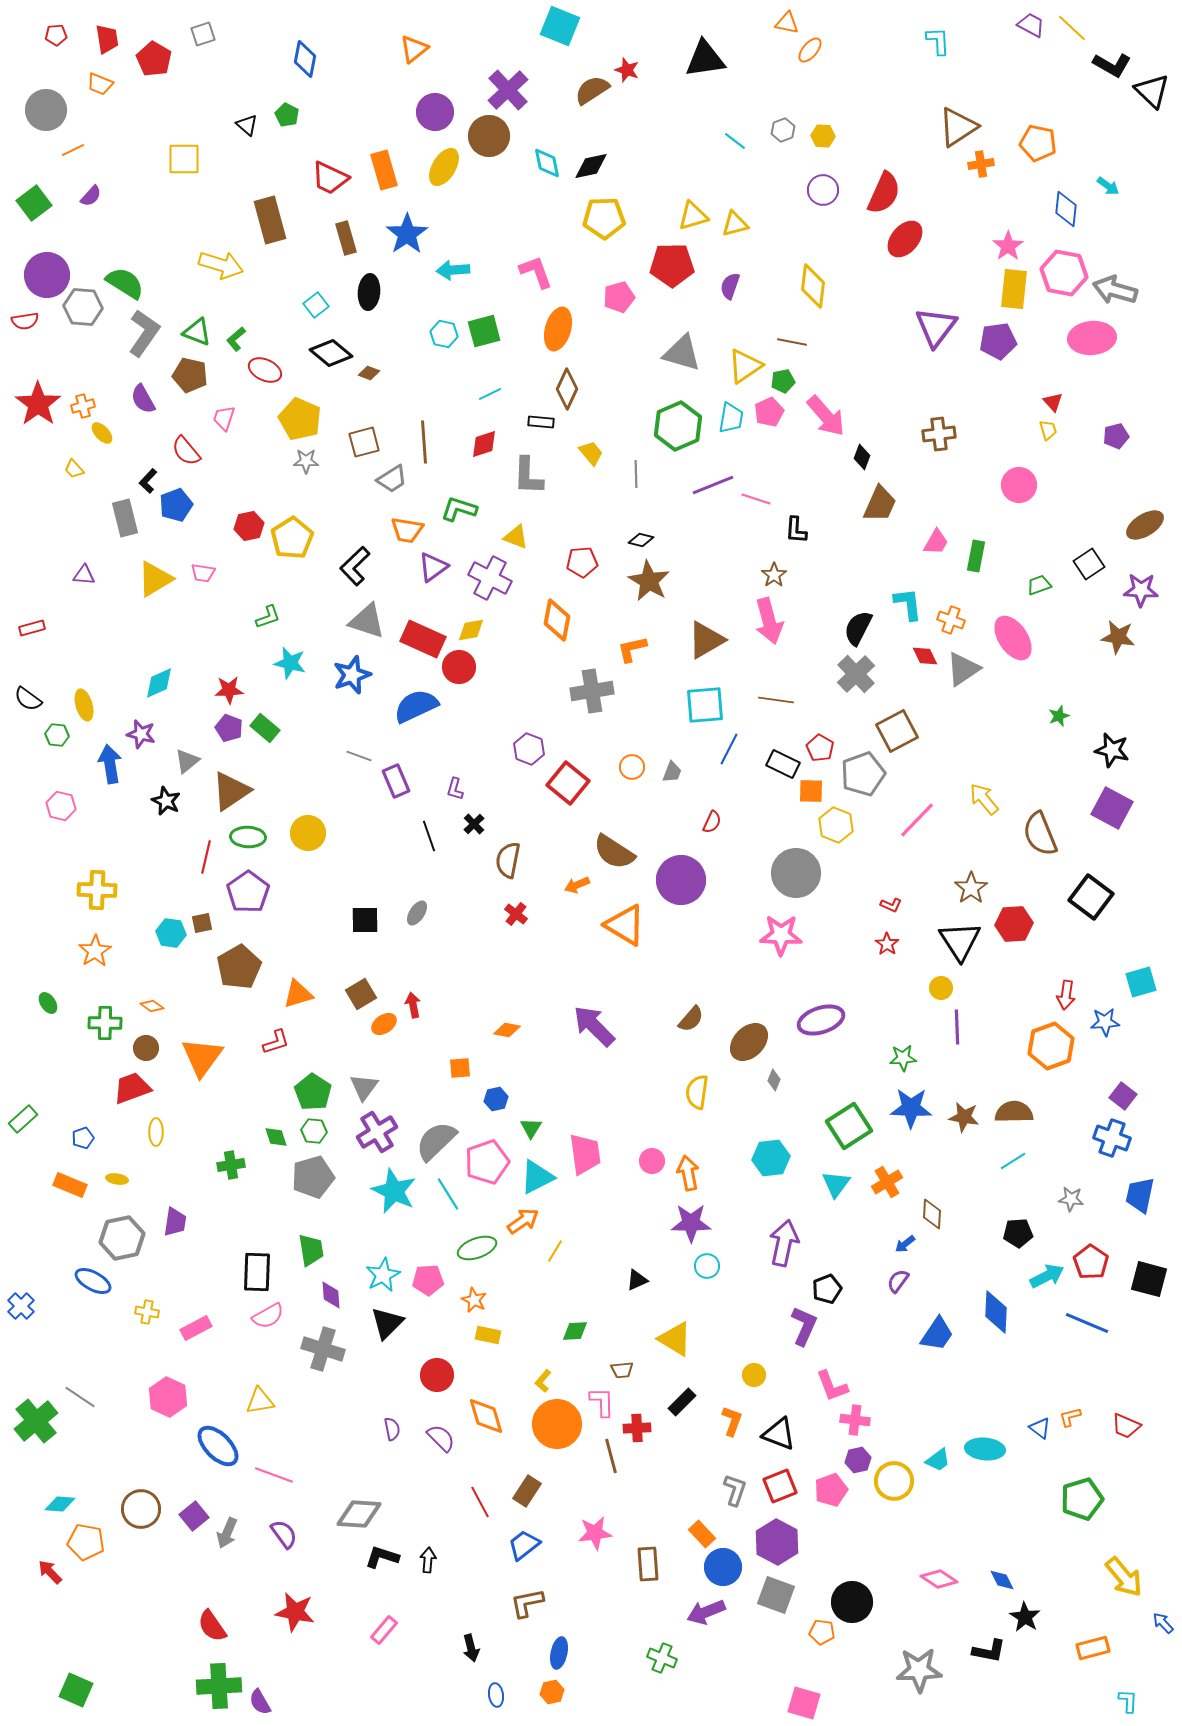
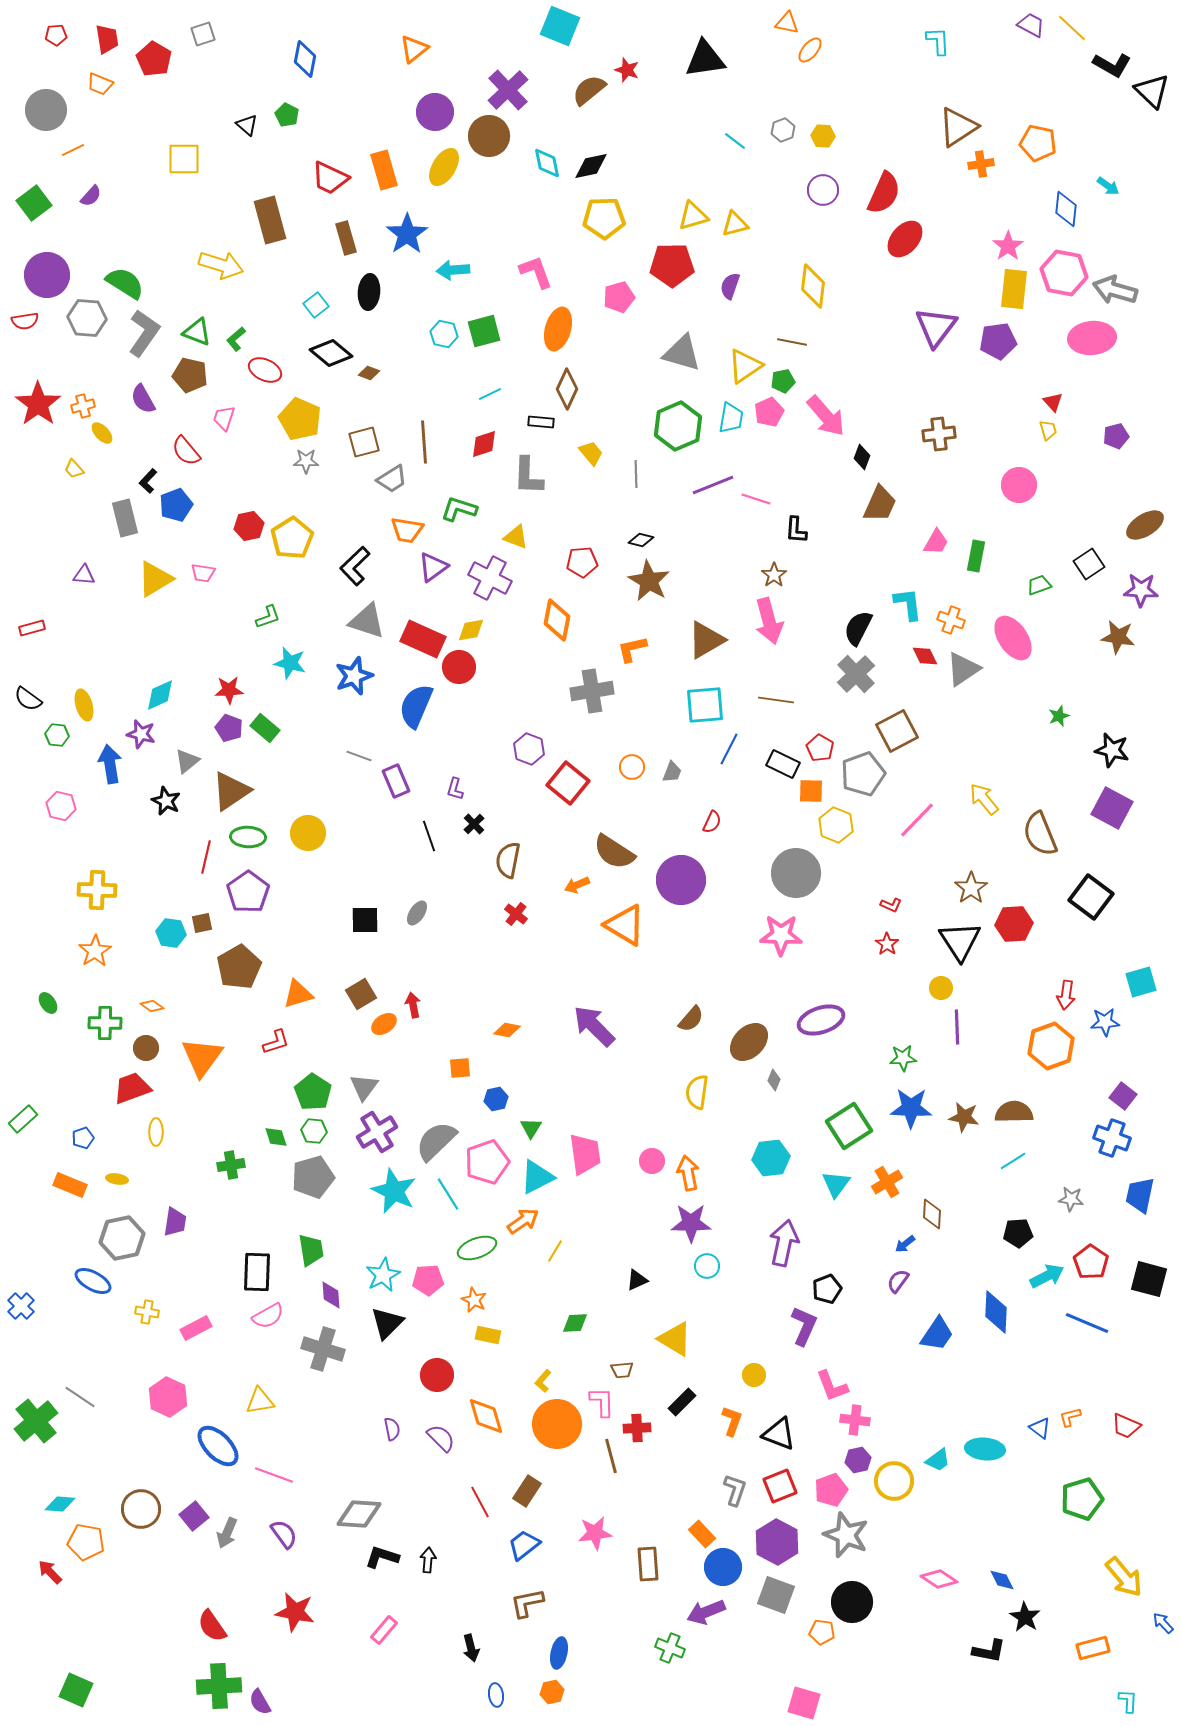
brown semicircle at (592, 90): moved 3 px left; rotated 6 degrees counterclockwise
gray hexagon at (83, 307): moved 4 px right, 11 px down
blue star at (352, 675): moved 2 px right, 1 px down
cyan diamond at (159, 683): moved 1 px right, 12 px down
blue semicircle at (416, 706): rotated 42 degrees counterclockwise
green diamond at (575, 1331): moved 8 px up
green cross at (662, 1658): moved 8 px right, 10 px up
gray star at (919, 1670): moved 73 px left, 135 px up; rotated 24 degrees clockwise
